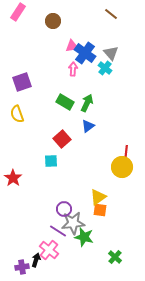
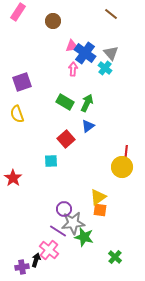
red square: moved 4 px right
